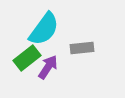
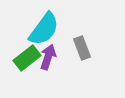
gray rectangle: rotated 75 degrees clockwise
purple arrow: moved 10 px up; rotated 15 degrees counterclockwise
